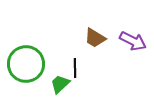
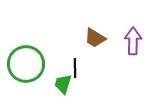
purple arrow: rotated 116 degrees counterclockwise
green trapezoid: moved 3 px right; rotated 30 degrees counterclockwise
